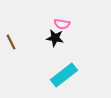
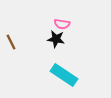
black star: moved 1 px right, 1 px down
cyan rectangle: rotated 72 degrees clockwise
